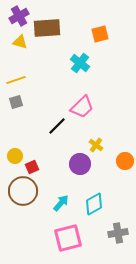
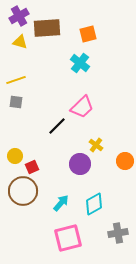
orange square: moved 12 px left
gray square: rotated 24 degrees clockwise
